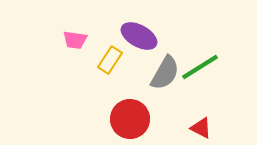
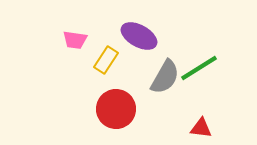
yellow rectangle: moved 4 px left
green line: moved 1 px left, 1 px down
gray semicircle: moved 4 px down
red circle: moved 14 px left, 10 px up
red triangle: rotated 20 degrees counterclockwise
